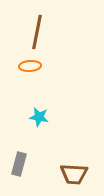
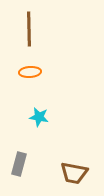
brown line: moved 8 px left, 3 px up; rotated 12 degrees counterclockwise
orange ellipse: moved 6 px down
brown trapezoid: moved 1 px up; rotated 8 degrees clockwise
